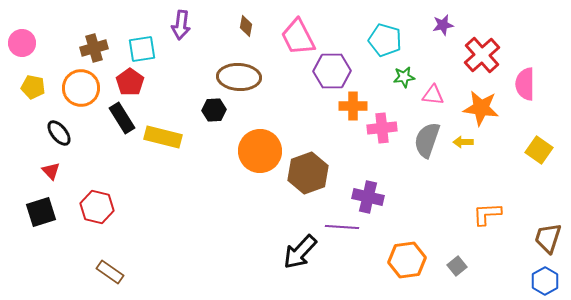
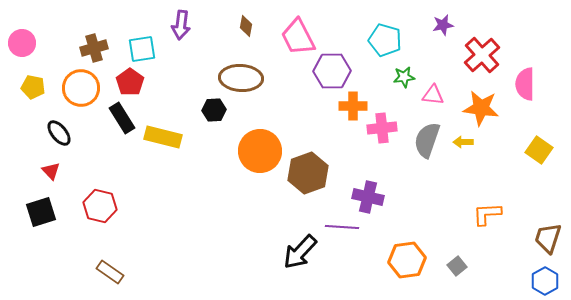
brown ellipse at (239, 77): moved 2 px right, 1 px down
red hexagon at (97, 207): moved 3 px right, 1 px up
